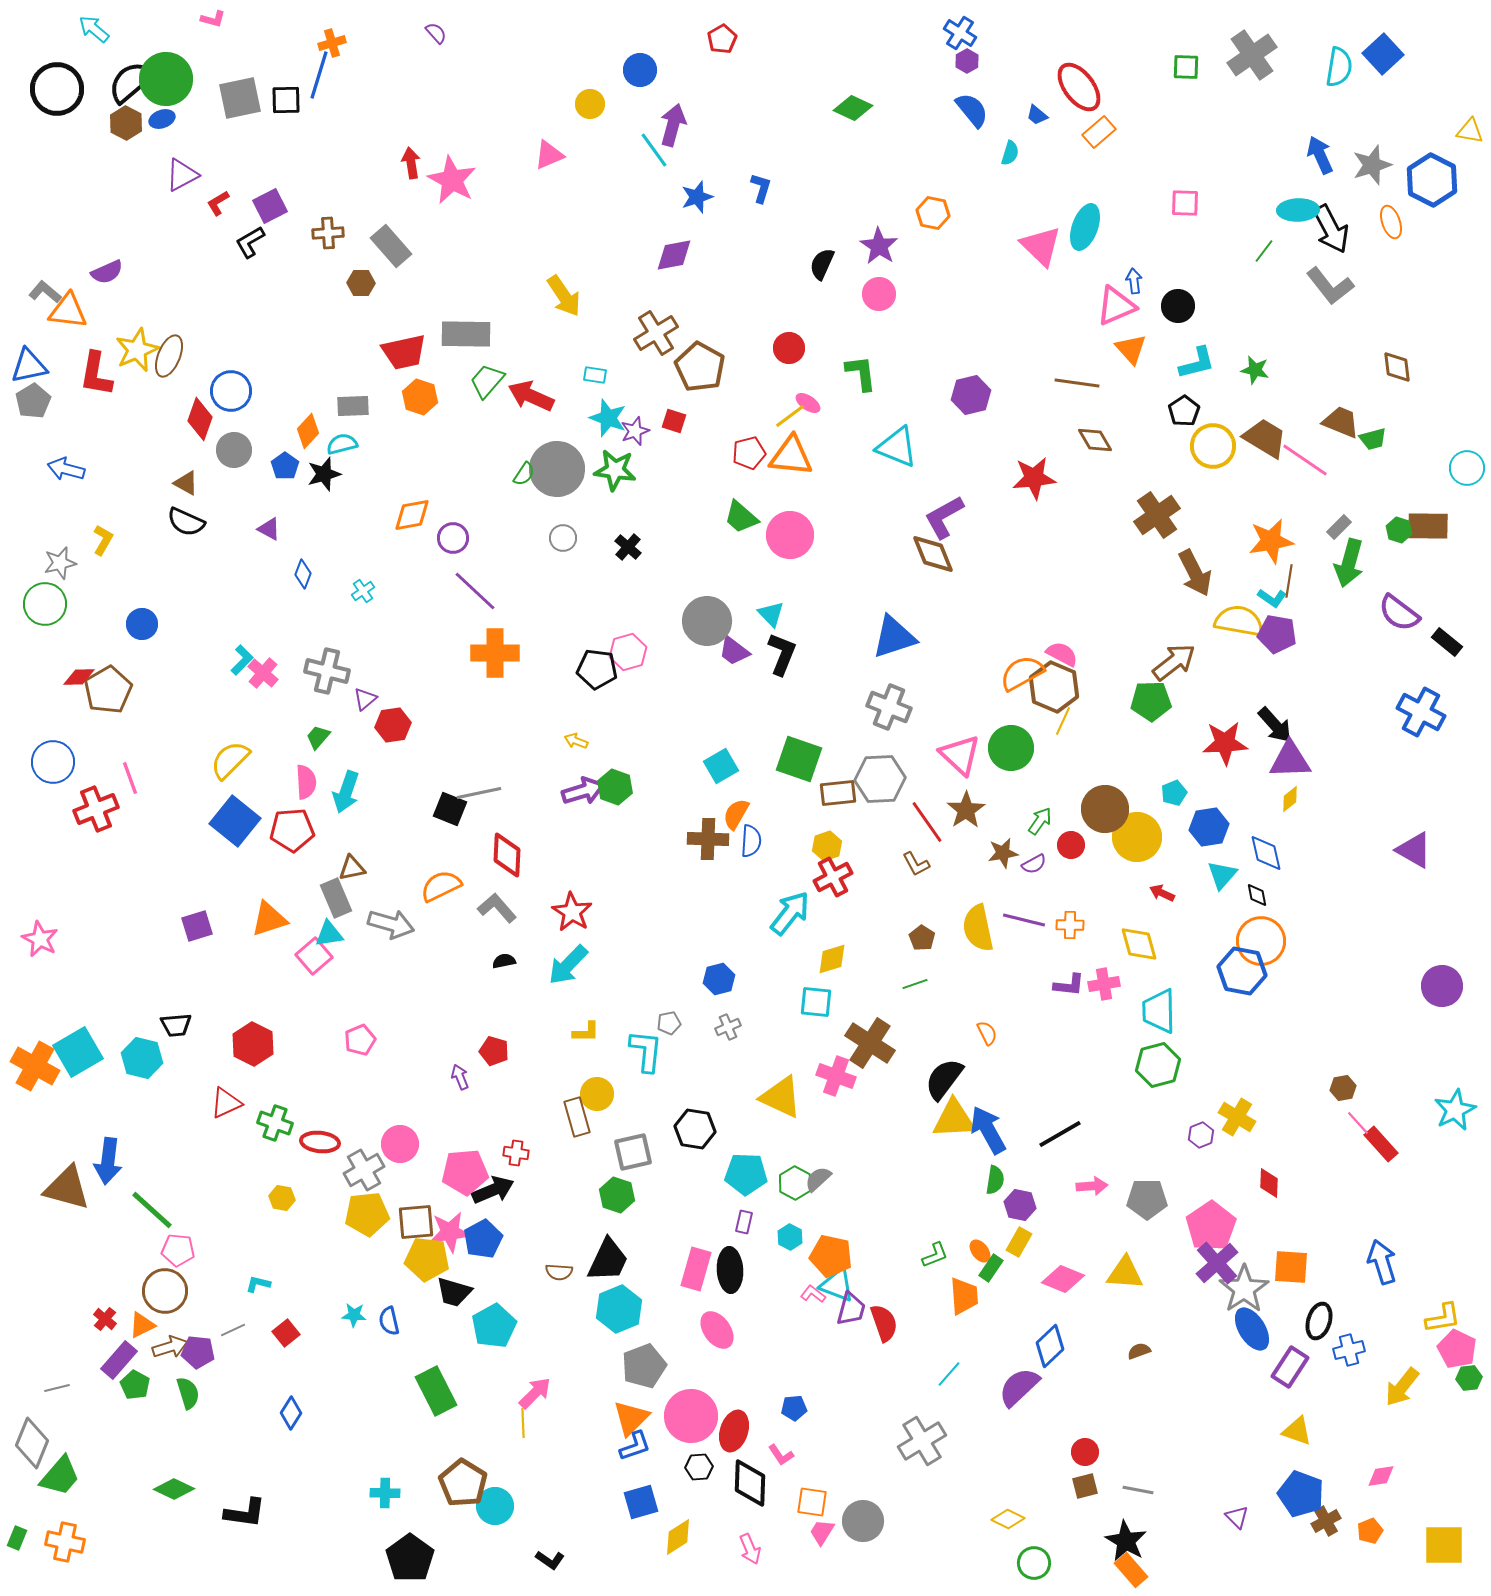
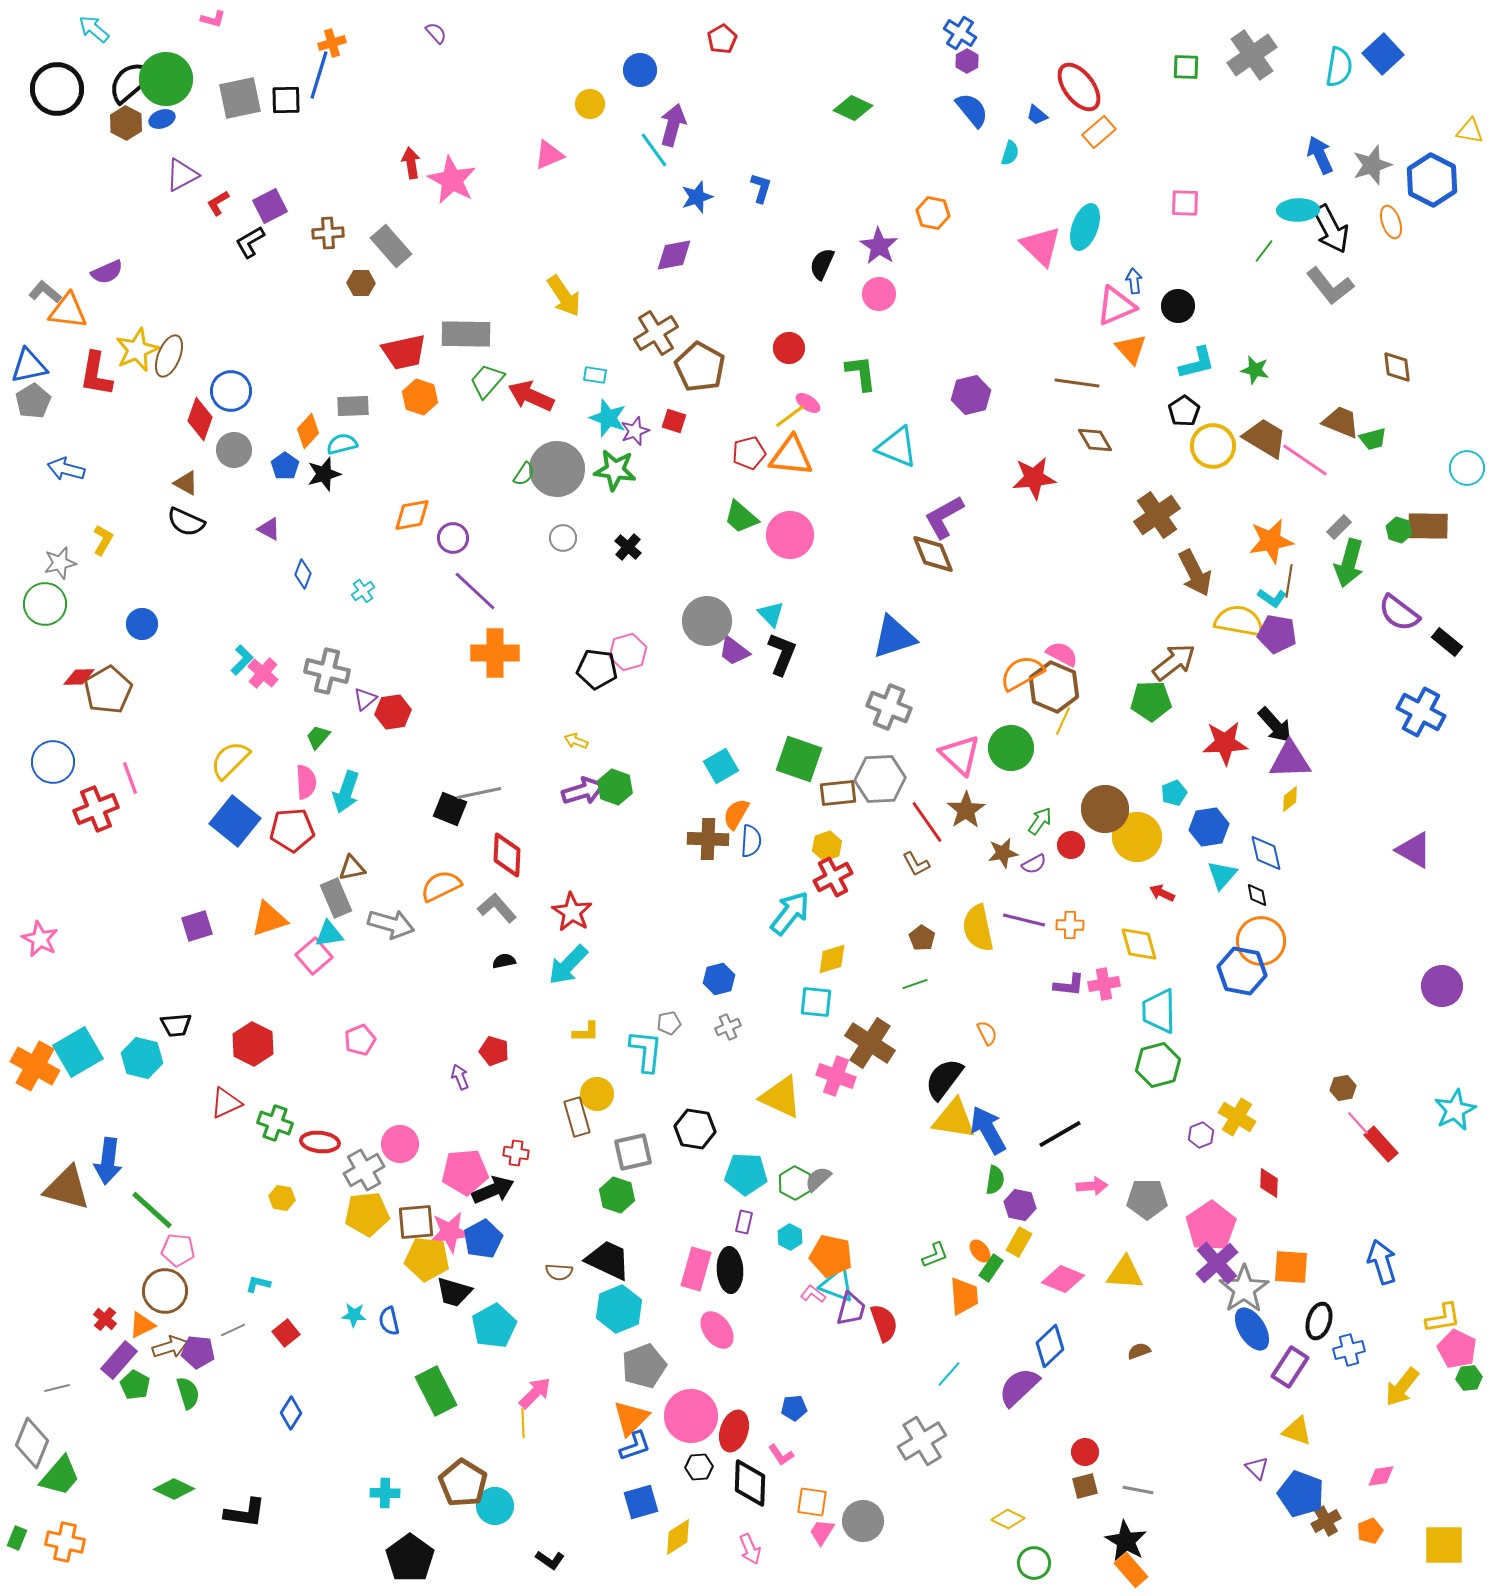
red hexagon at (393, 725): moved 13 px up
yellow triangle at (954, 1119): rotated 12 degrees clockwise
black trapezoid at (608, 1260): rotated 90 degrees counterclockwise
purple triangle at (1237, 1517): moved 20 px right, 49 px up
